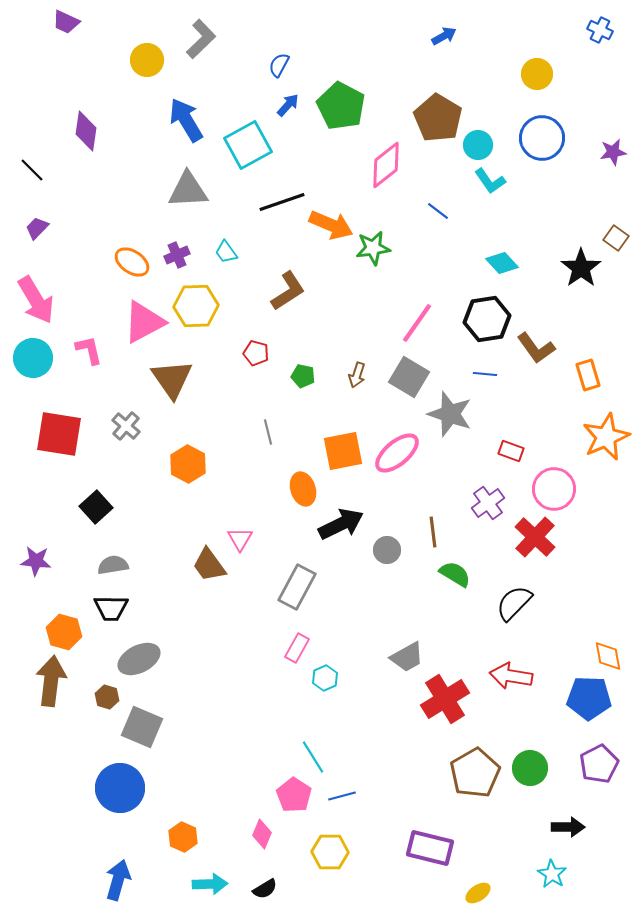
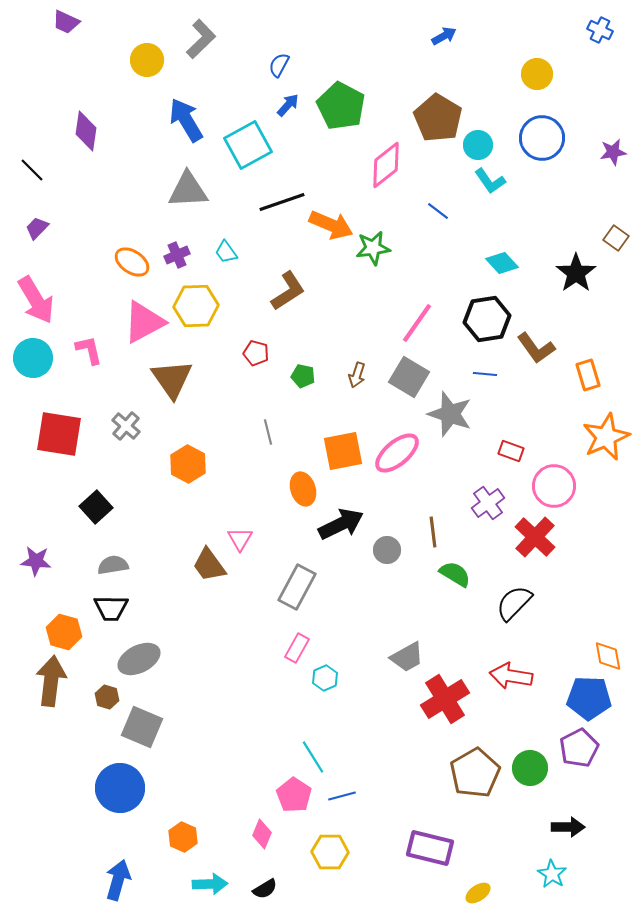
black star at (581, 268): moved 5 px left, 5 px down
pink circle at (554, 489): moved 3 px up
purple pentagon at (599, 764): moved 20 px left, 16 px up
